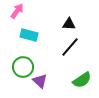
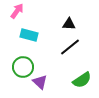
black line: rotated 10 degrees clockwise
purple triangle: moved 1 px down
